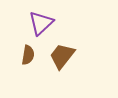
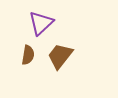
brown trapezoid: moved 2 px left
